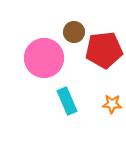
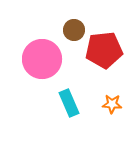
brown circle: moved 2 px up
pink circle: moved 2 px left, 1 px down
cyan rectangle: moved 2 px right, 2 px down
